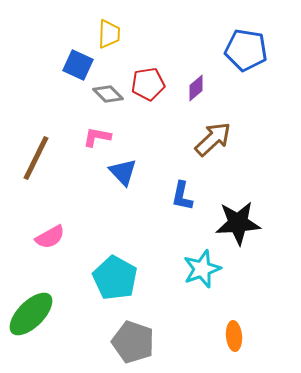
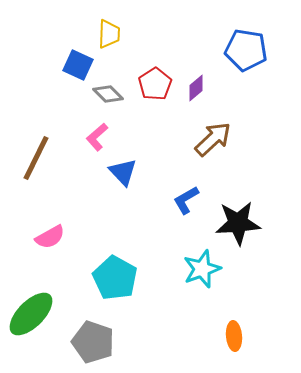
red pentagon: moved 7 px right; rotated 24 degrees counterclockwise
pink L-shape: rotated 52 degrees counterclockwise
blue L-shape: moved 4 px right, 4 px down; rotated 48 degrees clockwise
gray pentagon: moved 40 px left
